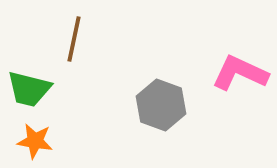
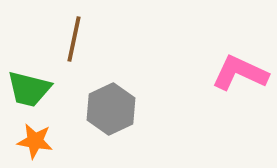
gray hexagon: moved 50 px left, 4 px down; rotated 15 degrees clockwise
